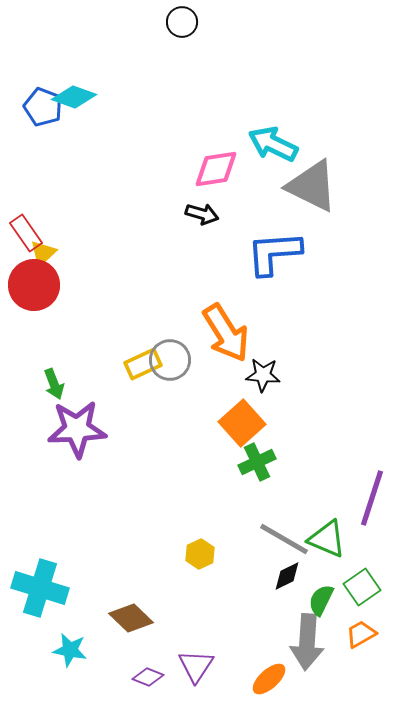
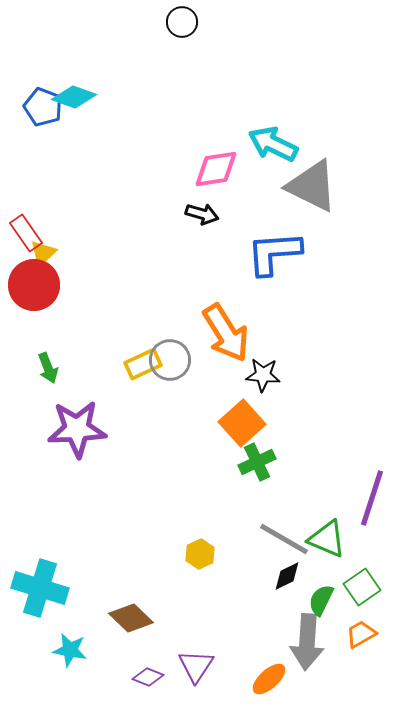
green arrow: moved 6 px left, 16 px up
